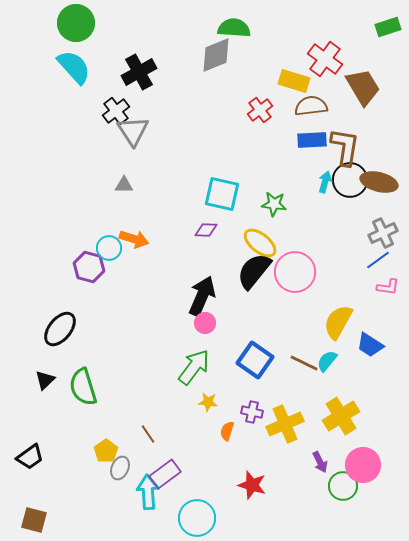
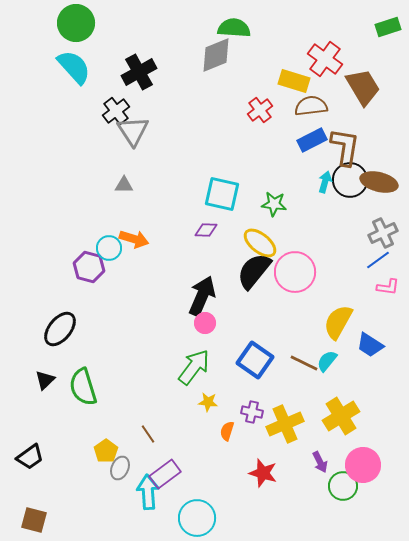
blue rectangle at (312, 140): rotated 24 degrees counterclockwise
red star at (252, 485): moved 11 px right, 12 px up
